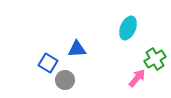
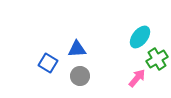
cyan ellipse: moved 12 px right, 9 px down; rotated 15 degrees clockwise
green cross: moved 2 px right
gray circle: moved 15 px right, 4 px up
